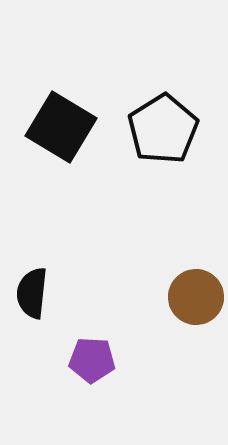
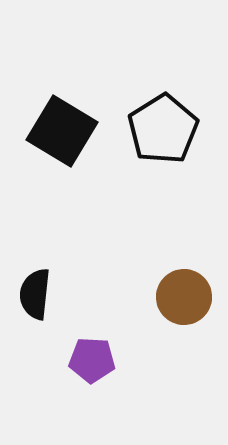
black square: moved 1 px right, 4 px down
black semicircle: moved 3 px right, 1 px down
brown circle: moved 12 px left
